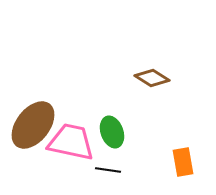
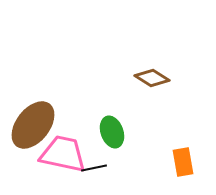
pink trapezoid: moved 8 px left, 12 px down
black line: moved 14 px left, 2 px up; rotated 20 degrees counterclockwise
